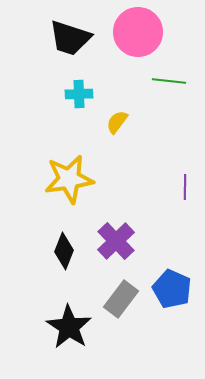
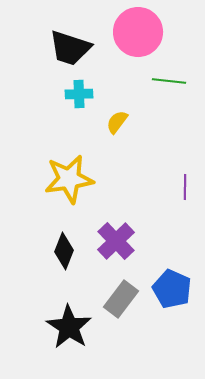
black trapezoid: moved 10 px down
